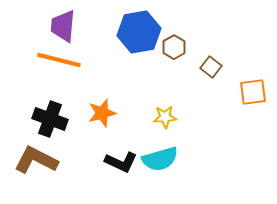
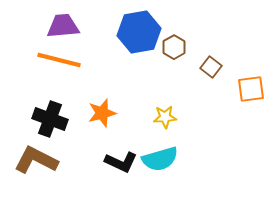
purple trapezoid: rotated 80 degrees clockwise
orange square: moved 2 px left, 3 px up
